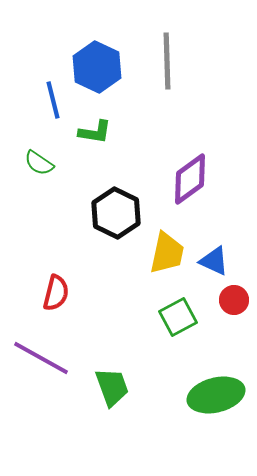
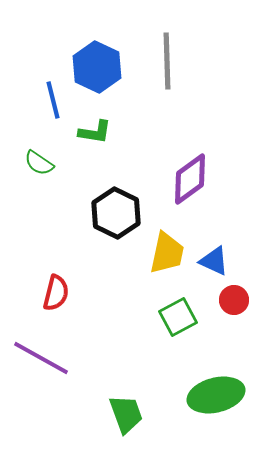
green trapezoid: moved 14 px right, 27 px down
